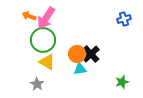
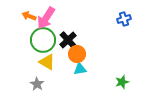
black cross: moved 23 px left, 14 px up
